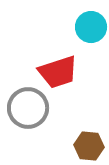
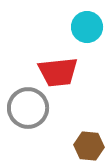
cyan circle: moved 4 px left
red trapezoid: rotated 12 degrees clockwise
